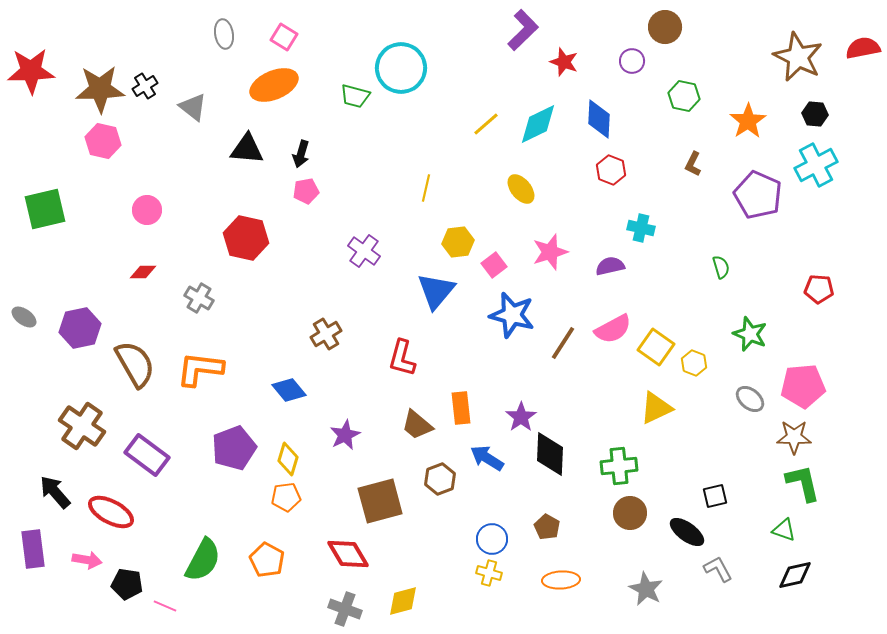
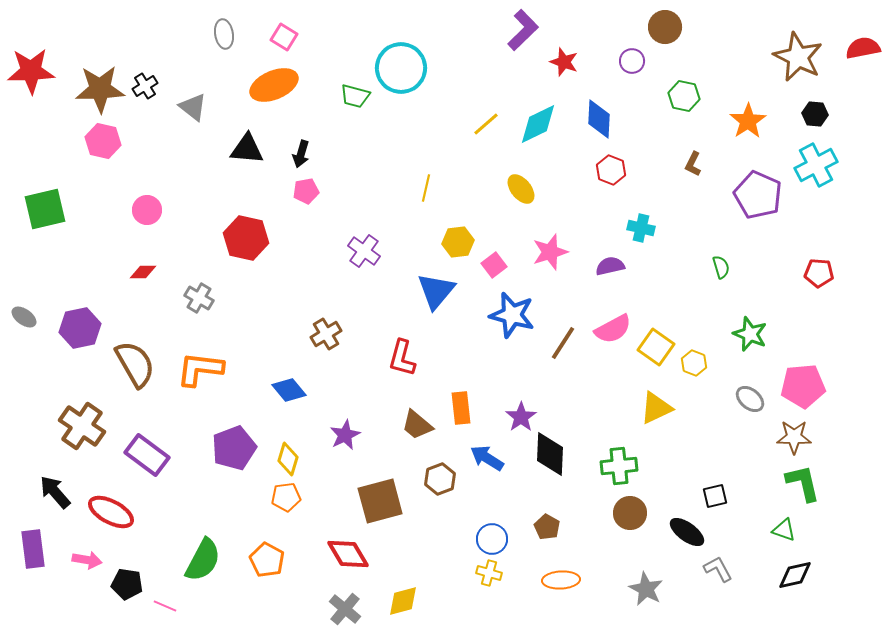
red pentagon at (819, 289): moved 16 px up
gray cross at (345, 609): rotated 20 degrees clockwise
